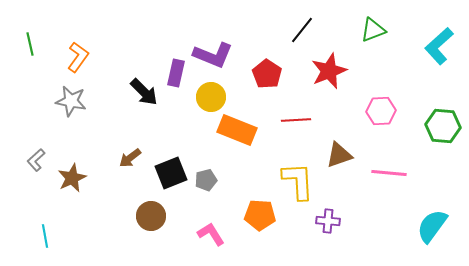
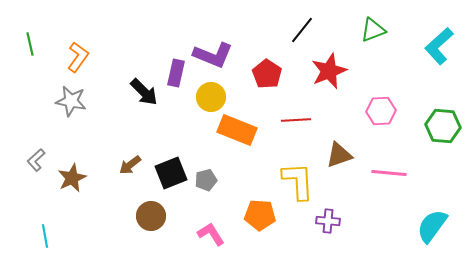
brown arrow: moved 7 px down
